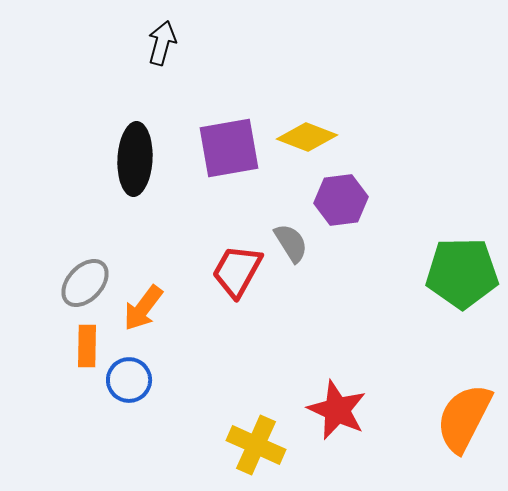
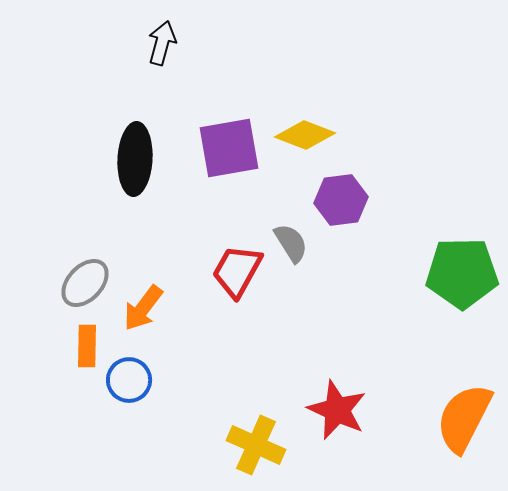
yellow diamond: moved 2 px left, 2 px up
